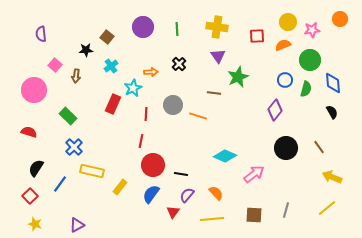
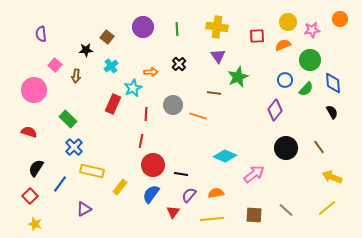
green semicircle at (306, 89): rotated 28 degrees clockwise
green rectangle at (68, 116): moved 3 px down
orange semicircle at (216, 193): rotated 56 degrees counterclockwise
purple semicircle at (187, 195): moved 2 px right
gray line at (286, 210): rotated 63 degrees counterclockwise
purple triangle at (77, 225): moved 7 px right, 16 px up
